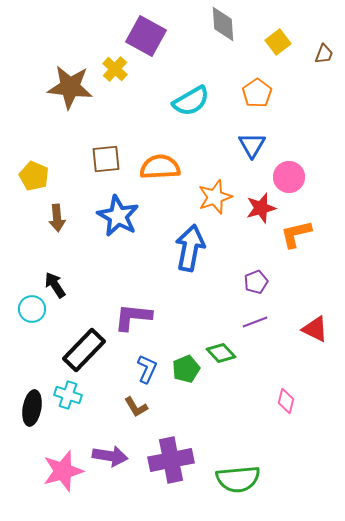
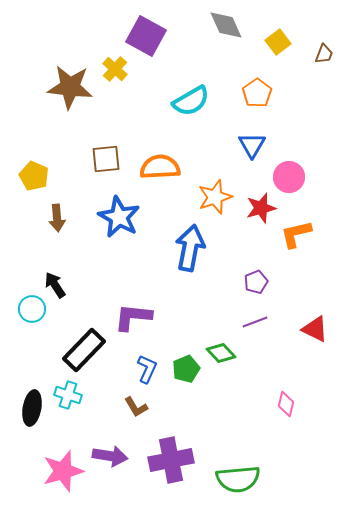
gray diamond: moved 3 px right, 1 px down; rotated 21 degrees counterclockwise
blue star: moved 1 px right, 1 px down
pink diamond: moved 3 px down
